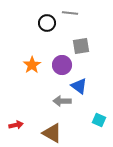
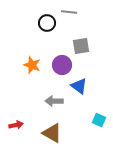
gray line: moved 1 px left, 1 px up
orange star: rotated 18 degrees counterclockwise
gray arrow: moved 8 px left
